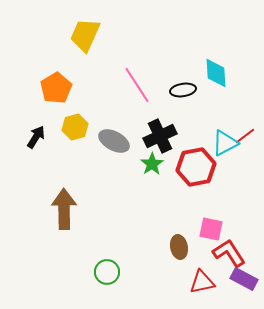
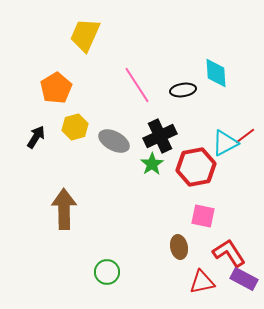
pink square: moved 8 px left, 13 px up
